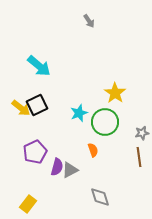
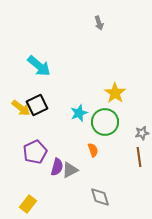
gray arrow: moved 10 px right, 2 px down; rotated 16 degrees clockwise
